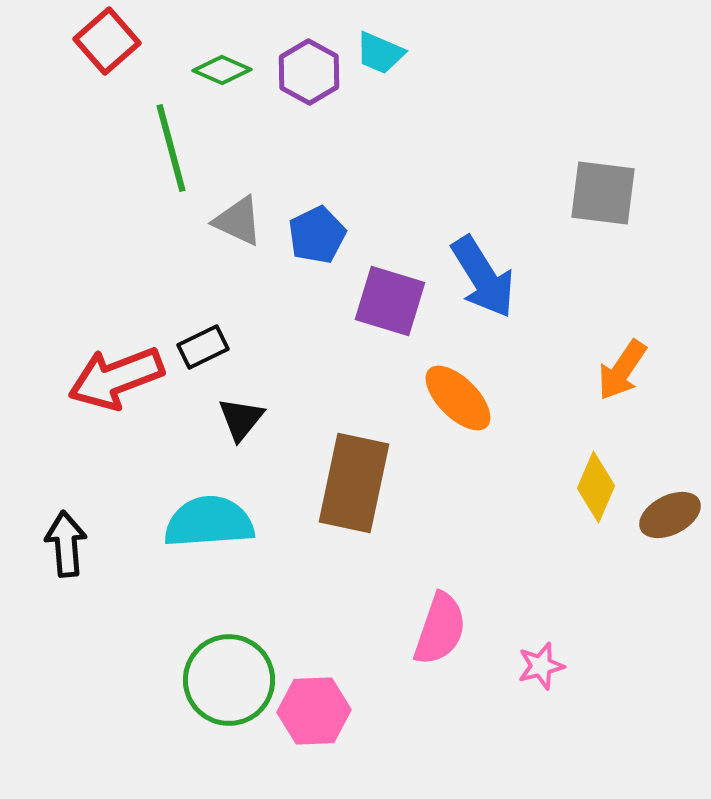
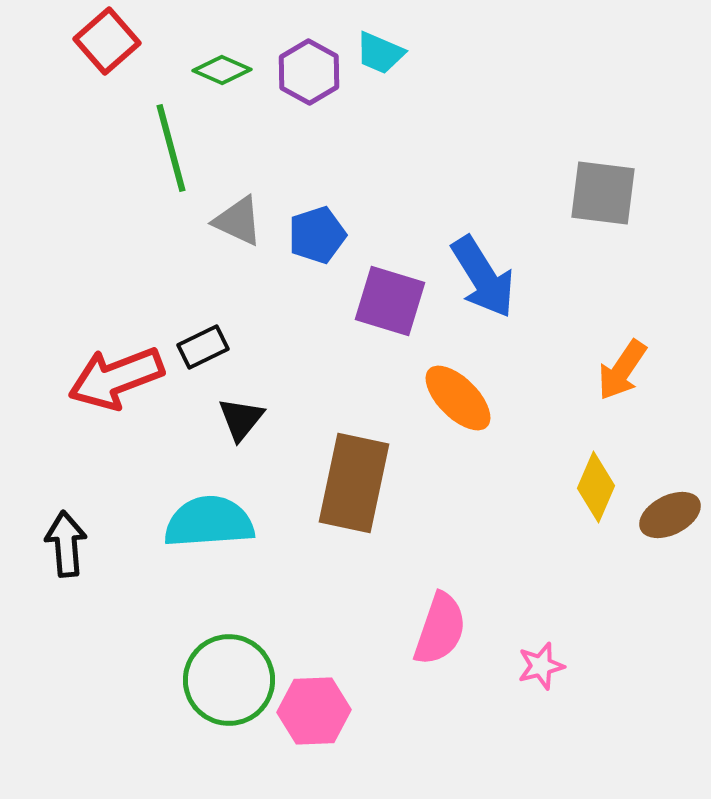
blue pentagon: rotated 8 degrees clockwise
